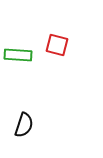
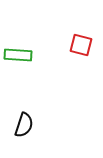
red square: moved 24 px right
